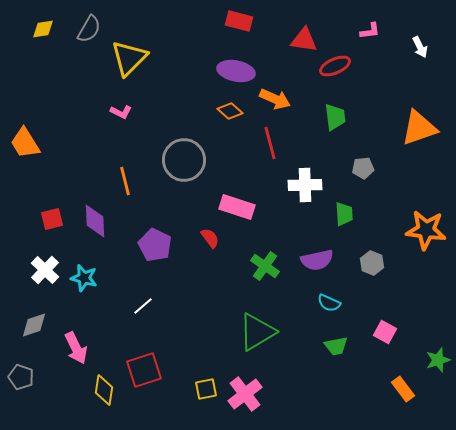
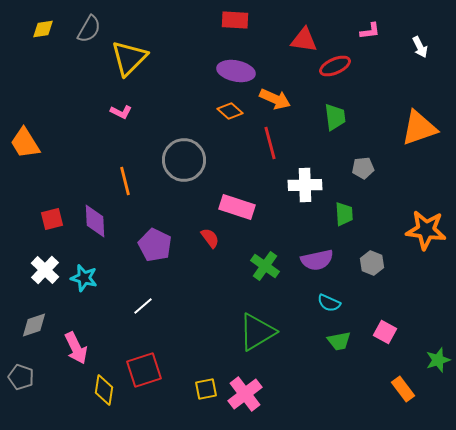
red rectangle at (239, 21): moved 4 px left, 1 px up; rotated 12 degrees counterclockwise
green trapezoid at (336, 346): moved 3 px right, 5 px up
